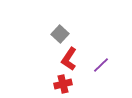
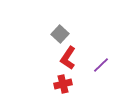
red L-shape: moved 1 px left, 1 px up
